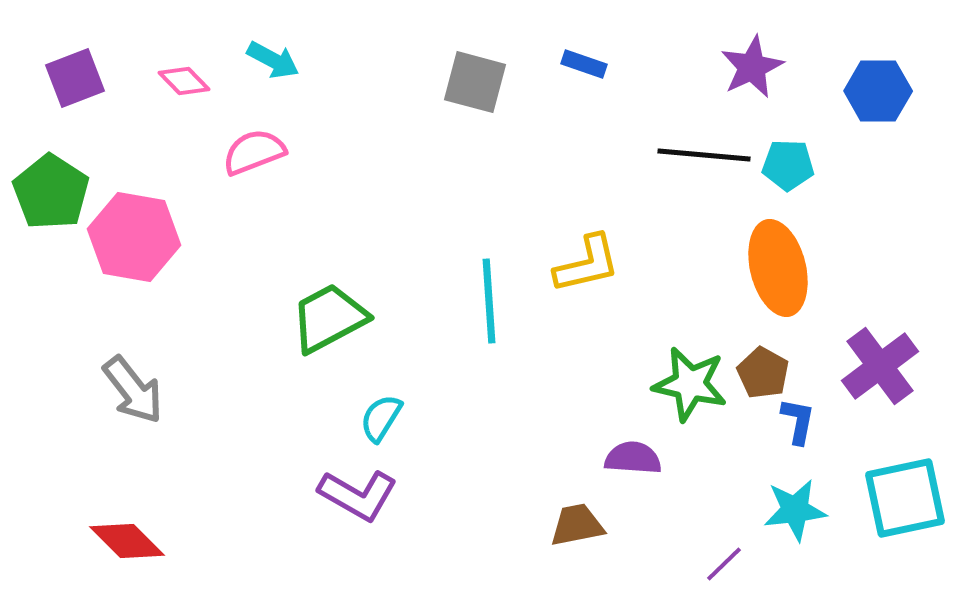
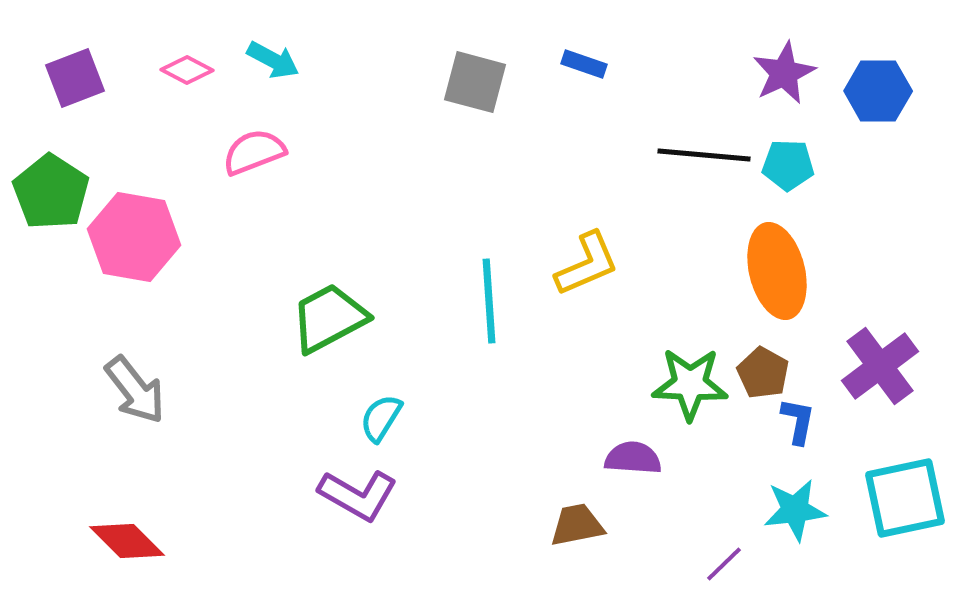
purple star: moved 32 px right, 6 px down
pink diamond: moved 3 px right, 11 px up; rotated 18 degrees counterclockwise
yellow L-shape: rotated 10 degrees counterclockwise
orange ellipse: moved 1 px left, 3 px down
green star: rotated 10 degrees counterclockwise
gray arrow: moved 2 px right
